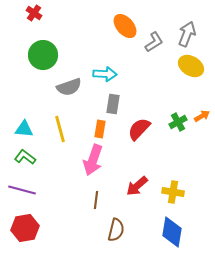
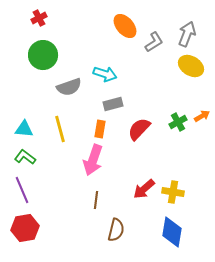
red cross: moved 5 px right, 5 px down; rotated 28 degrees clockwise
cyan arrow: rotated 15 degrees clockwise
gray rectangle: rotated 66 degrees clockwise
red arrow: moved 7 px right, 3 px down
purple line: rotated 52 degrees clockwise
